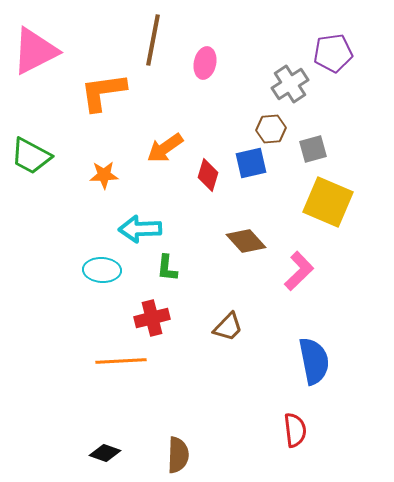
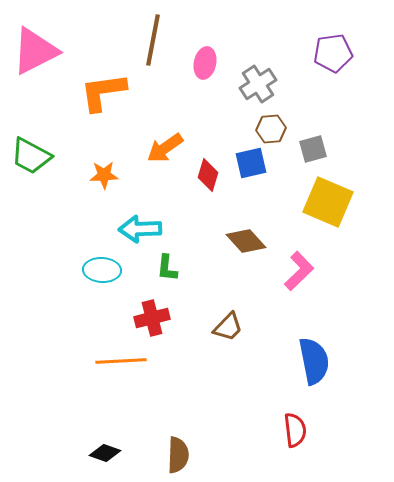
gray cross: moved 32 px left
